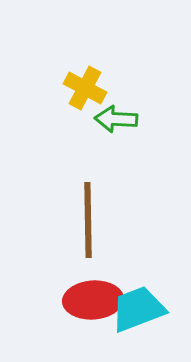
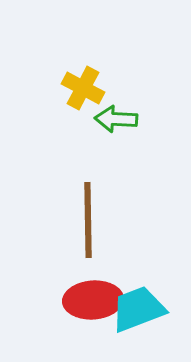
yellow cross: moved 2 px left
